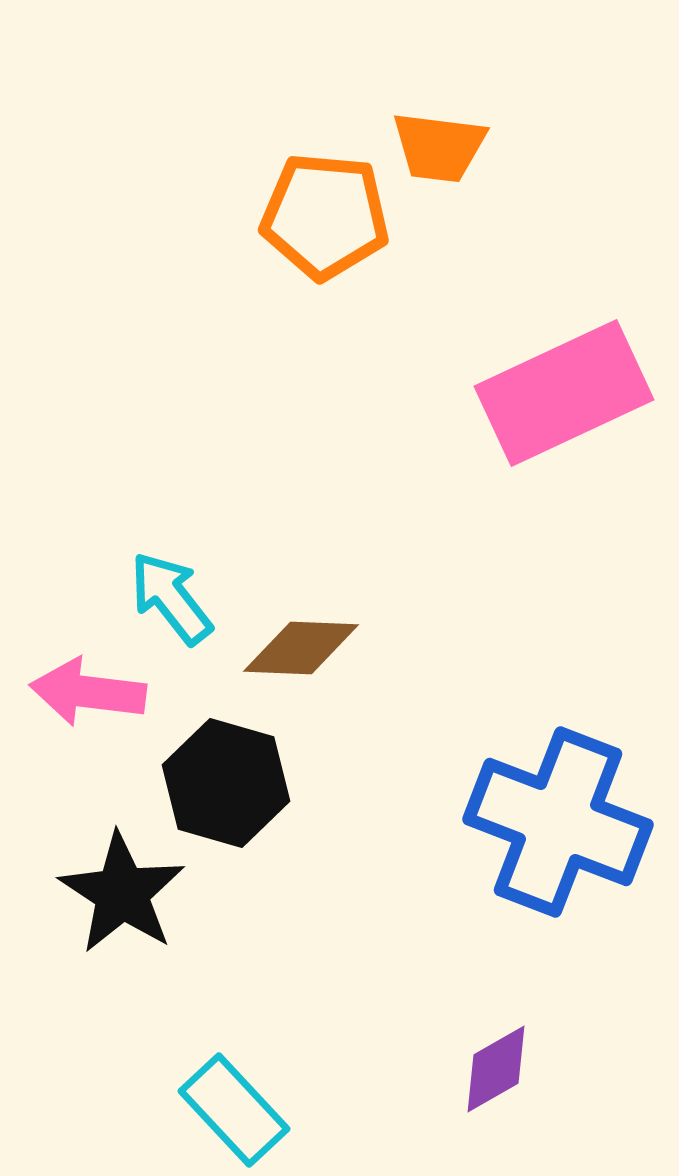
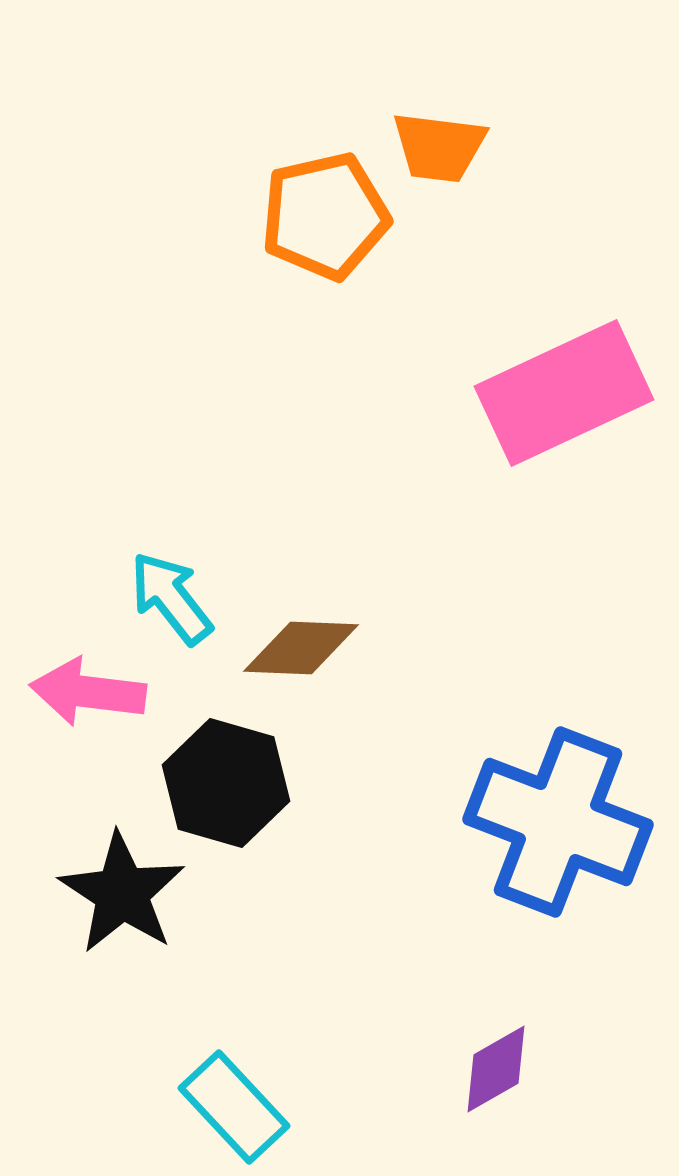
orange pentagon: rotated 18 degrees counterclockwise
cyan rectangle: moved 3 px up
